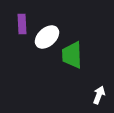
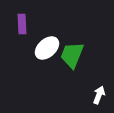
white ellipse: moved 11 px down
green trapezoid: rotated 24 degrees clockwise
